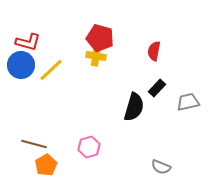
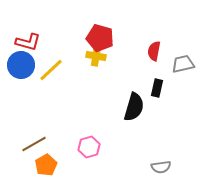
black rectangle: rotated 30 degrees counterclockwise
gray trapezoid: moved 5 px left, 38 px up
brown line: rotated 45 degrees counterclockwise
gray semicircle: rotated 30 degrees counterclockwise
